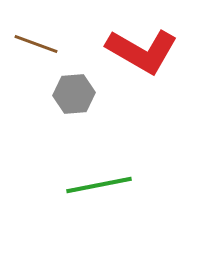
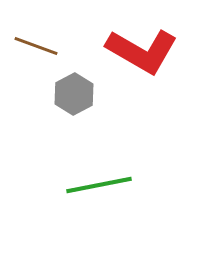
brown line: moved 2 px down
gray hexagon: rotated 24 degrees counterclockwise
